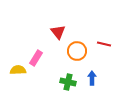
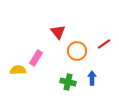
red line: rotated 48 degrees counterclockwise
